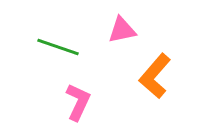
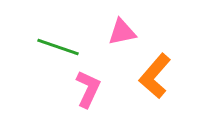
pink triangle: moved 2 px down
pink L-shape: moved 10 px right, 13 px up
